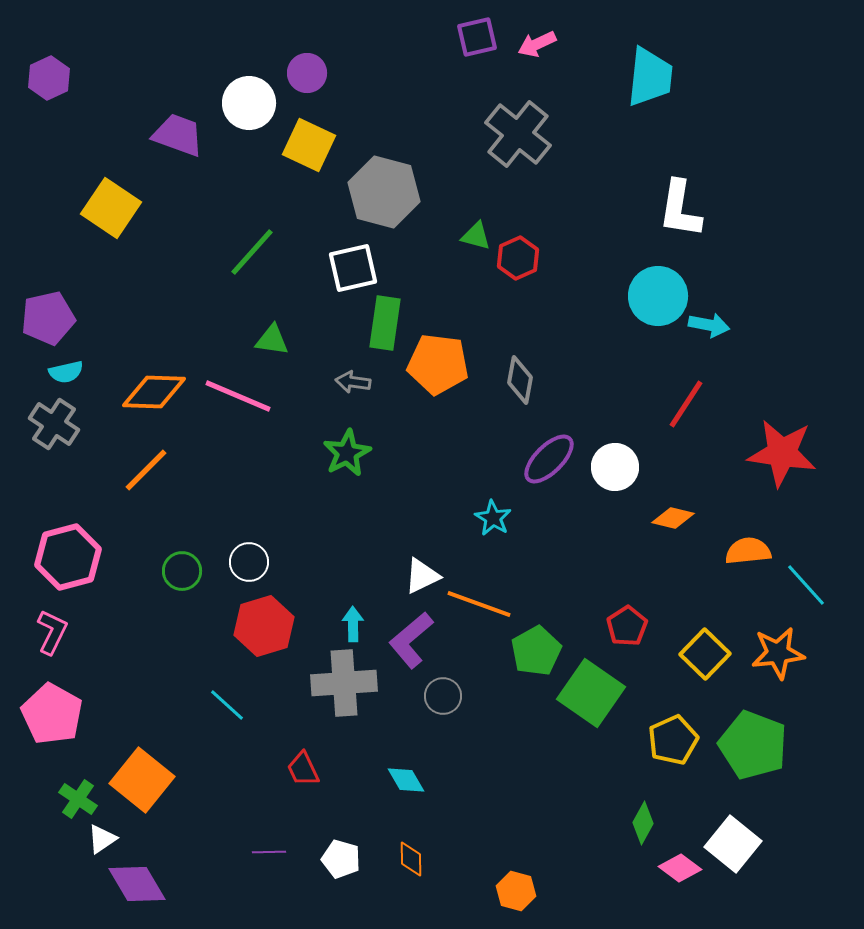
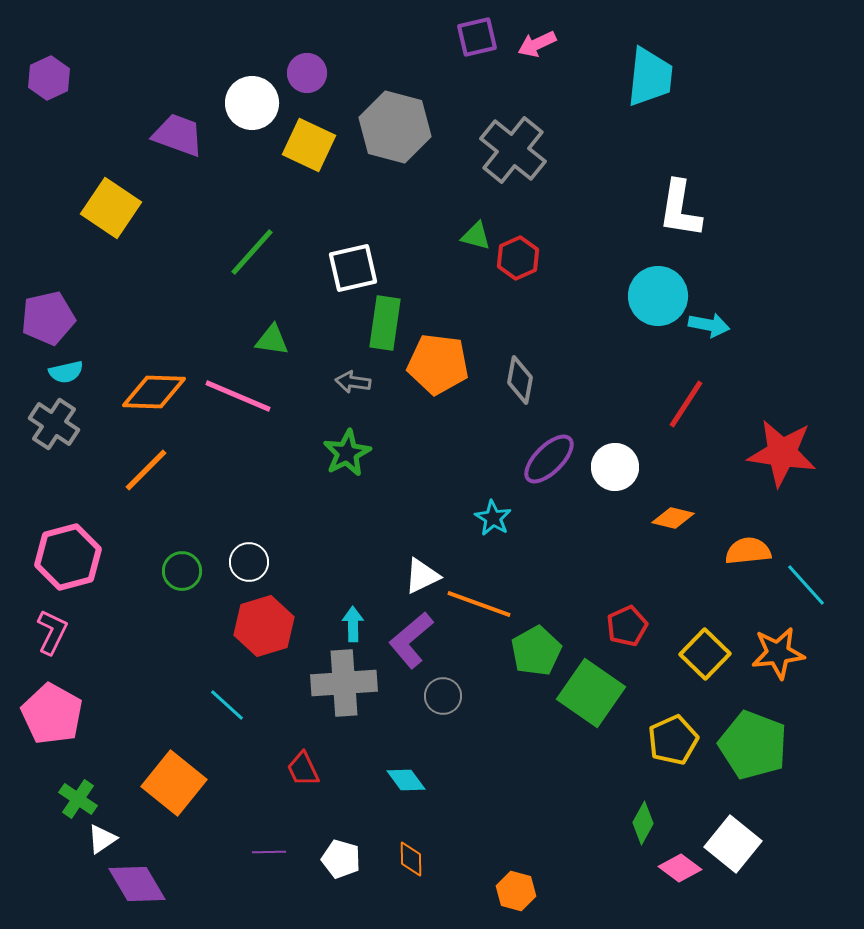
white circle at (249, 103): moved 3 px right
gray cross at (518, 134): moved 5 px left, 16 px down
gray hexagon at (384, 192): moved 11 px right, 65 px up
red pentagon at (627, 626): rotated 9 degrees clockwise
orange square at (142, 780): moved 32 px right, 3 px down
cyan diamond at (406, 780): rotated 6 degrees counterclockwise
